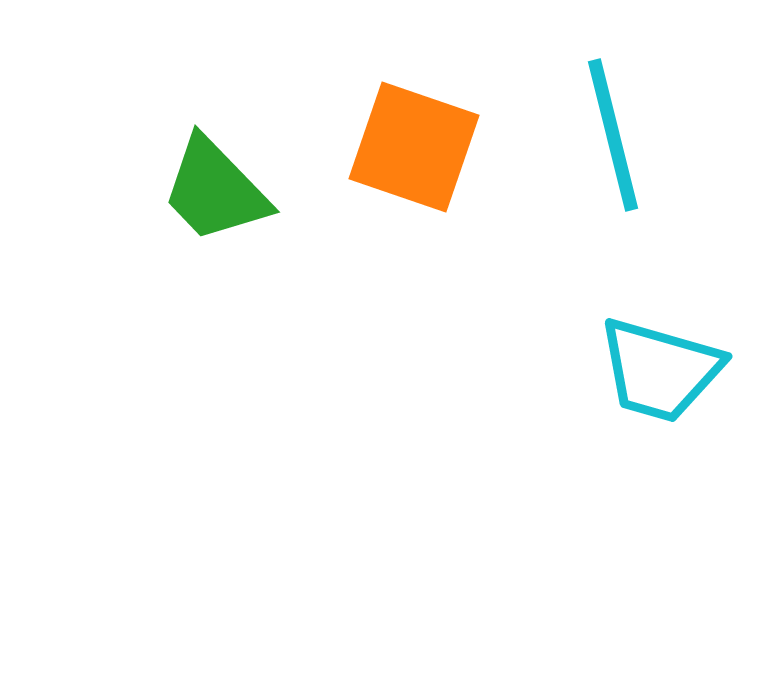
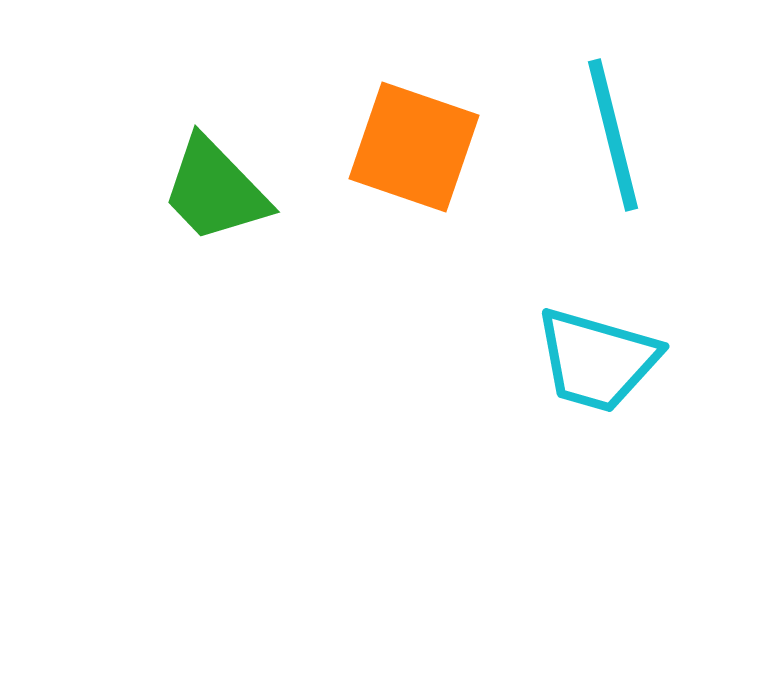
cyan trapezoid: moved 63 px left, 10 px up
